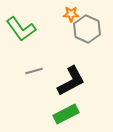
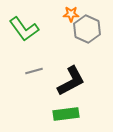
green L-shape: moved 3 px right
green rectangle: rotated 20 degrees clockwise
